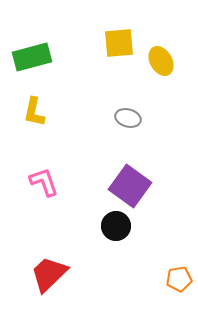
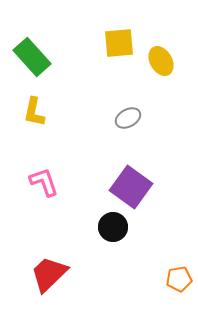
green rectangle: rotated 63 degrees clockwise
gray ellipse: rotated 45 degrees counterclockwise
purple square: moved 1 px right, 1 px down
black circle: moved 3 px left, 1 px down
